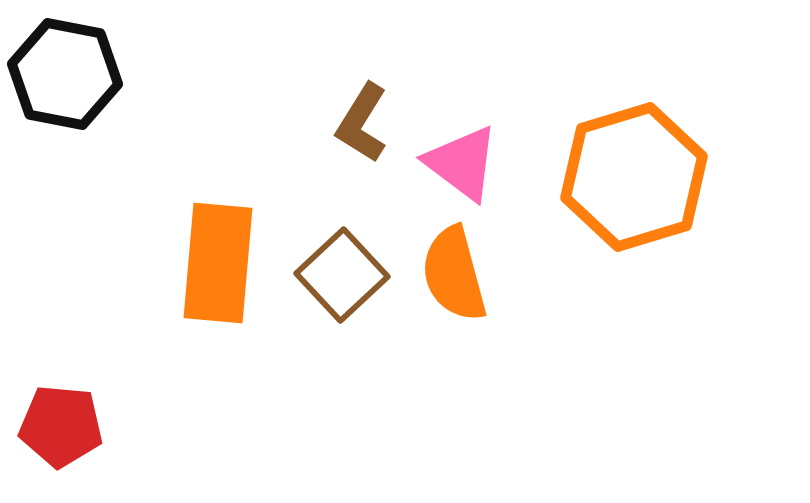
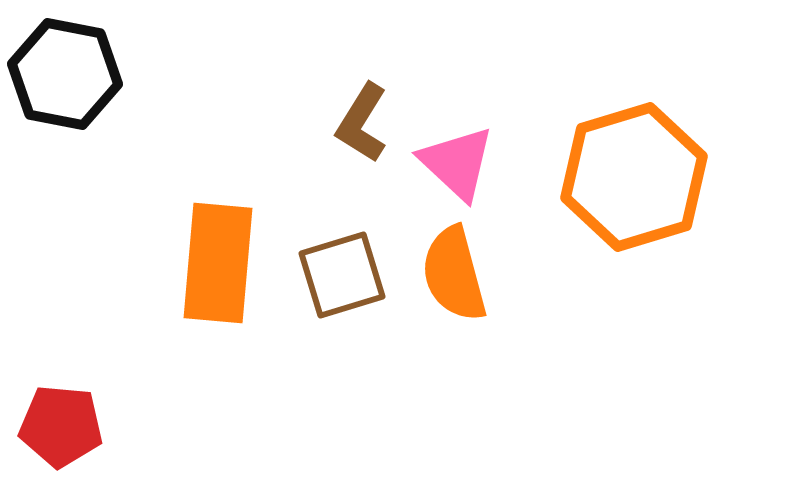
pink triangle: moved 5 px left; rotated 6 degrees clockwise
brown square: rotated 26 degrees clockwise
